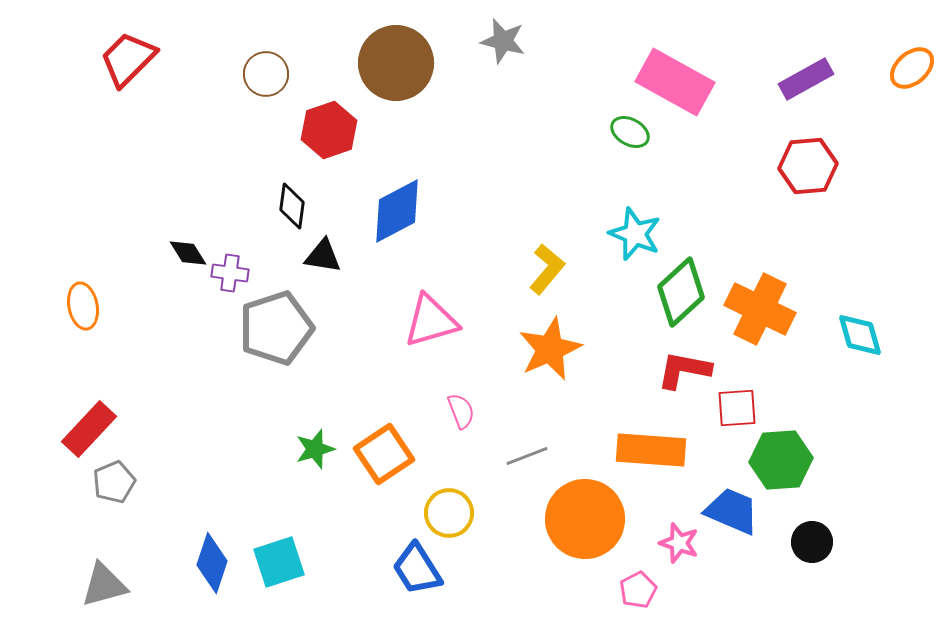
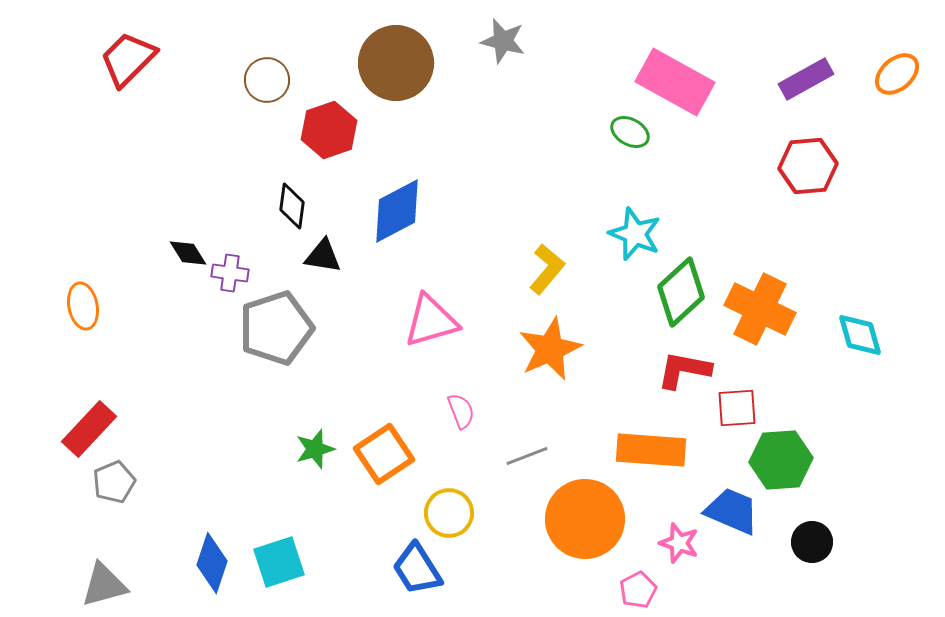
orange ellipse at (912, 68): moved 15 px left, 6 px down
brown circle at (266, 74): moved 1 px right, 6 px down
